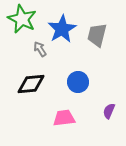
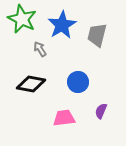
blue star: moved 4 px up
black diamond: rotated 16 degrees clockwise
purple semicircle: moved 8 px left
